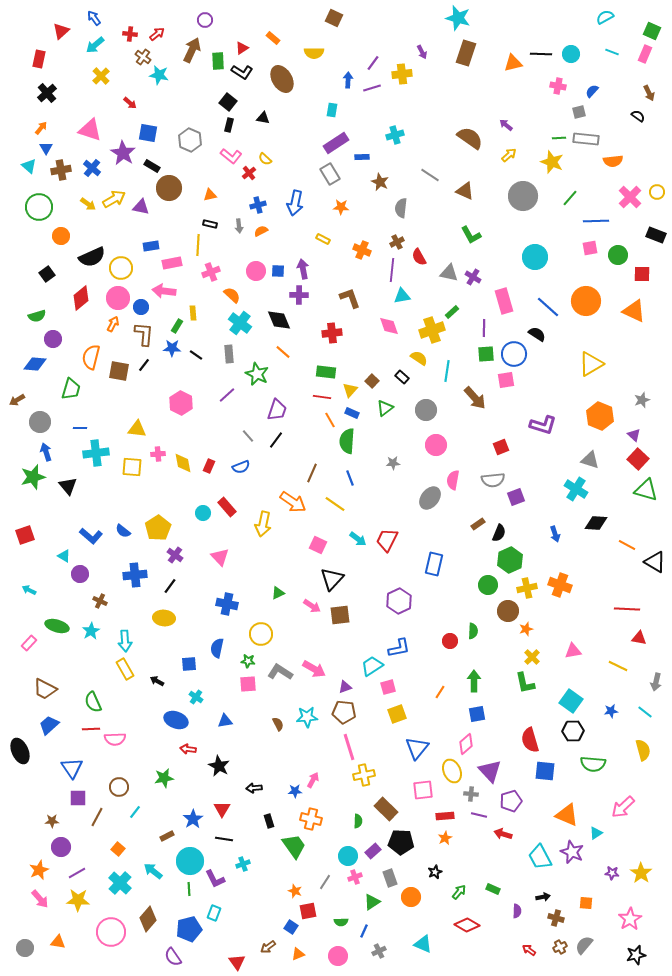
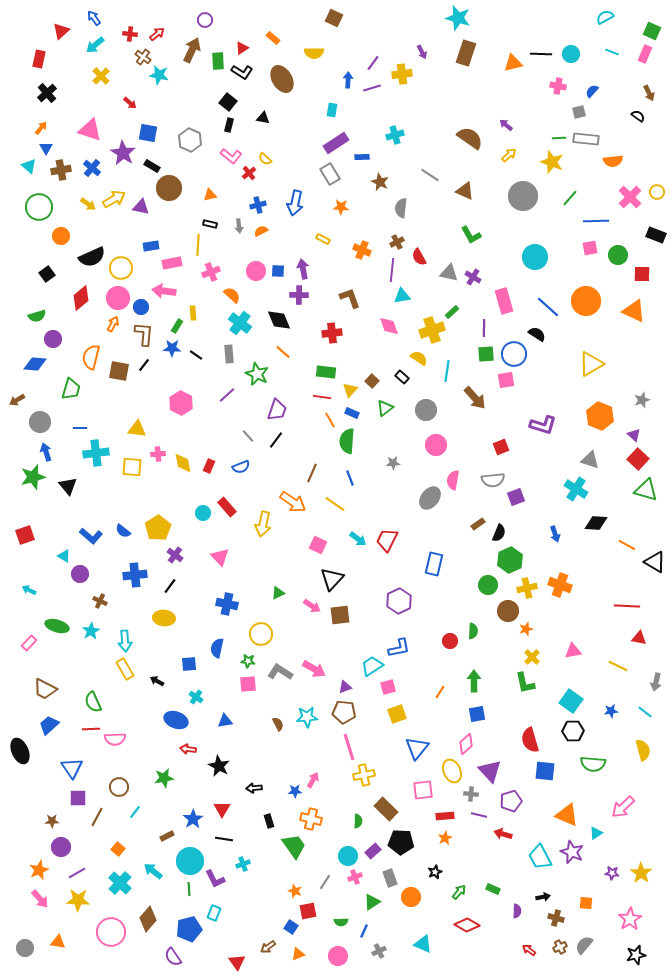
red line at (627, 609): moved 3 px up
